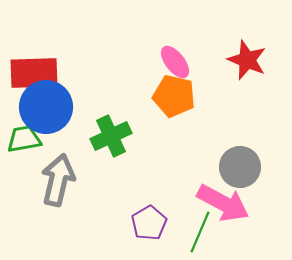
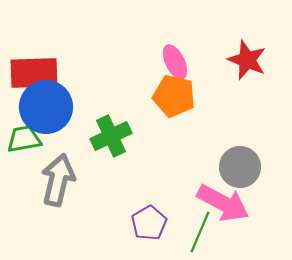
pink ellipse: rotated 12 degrees clockwise
